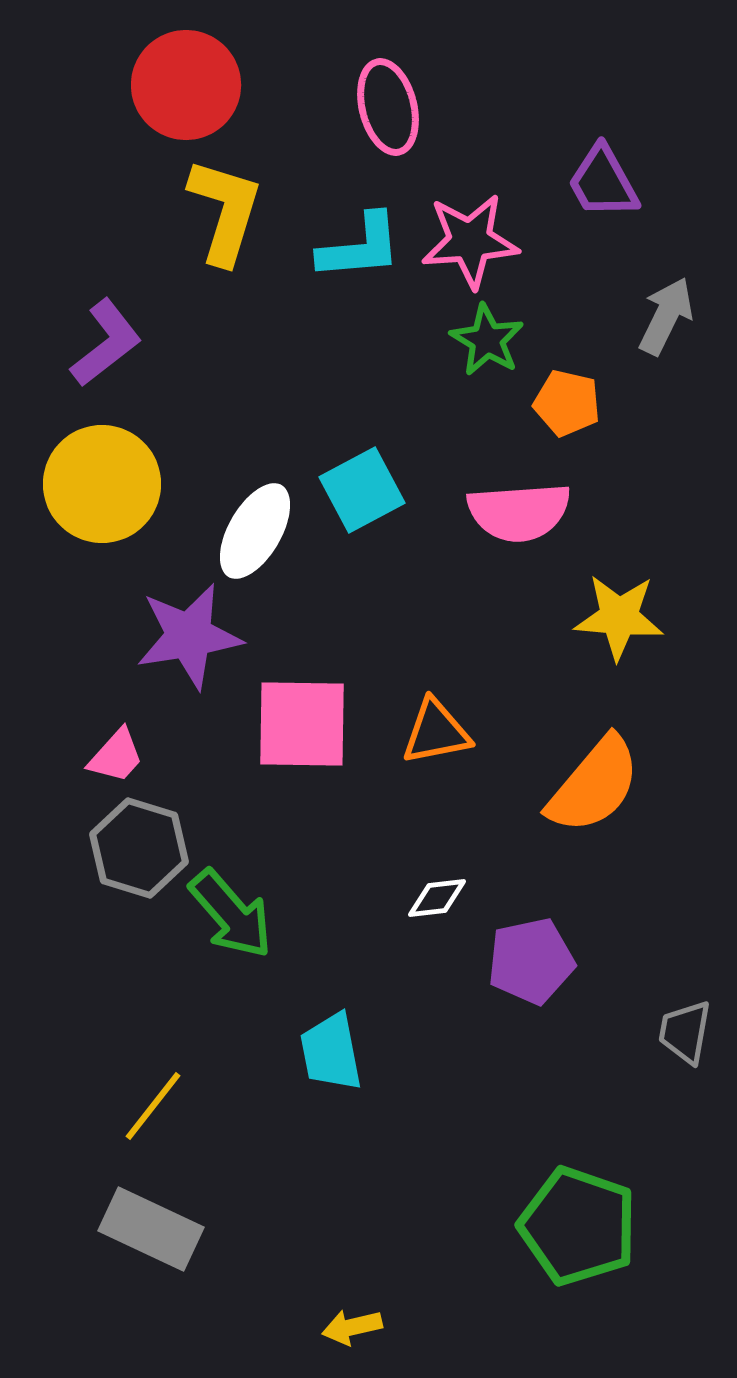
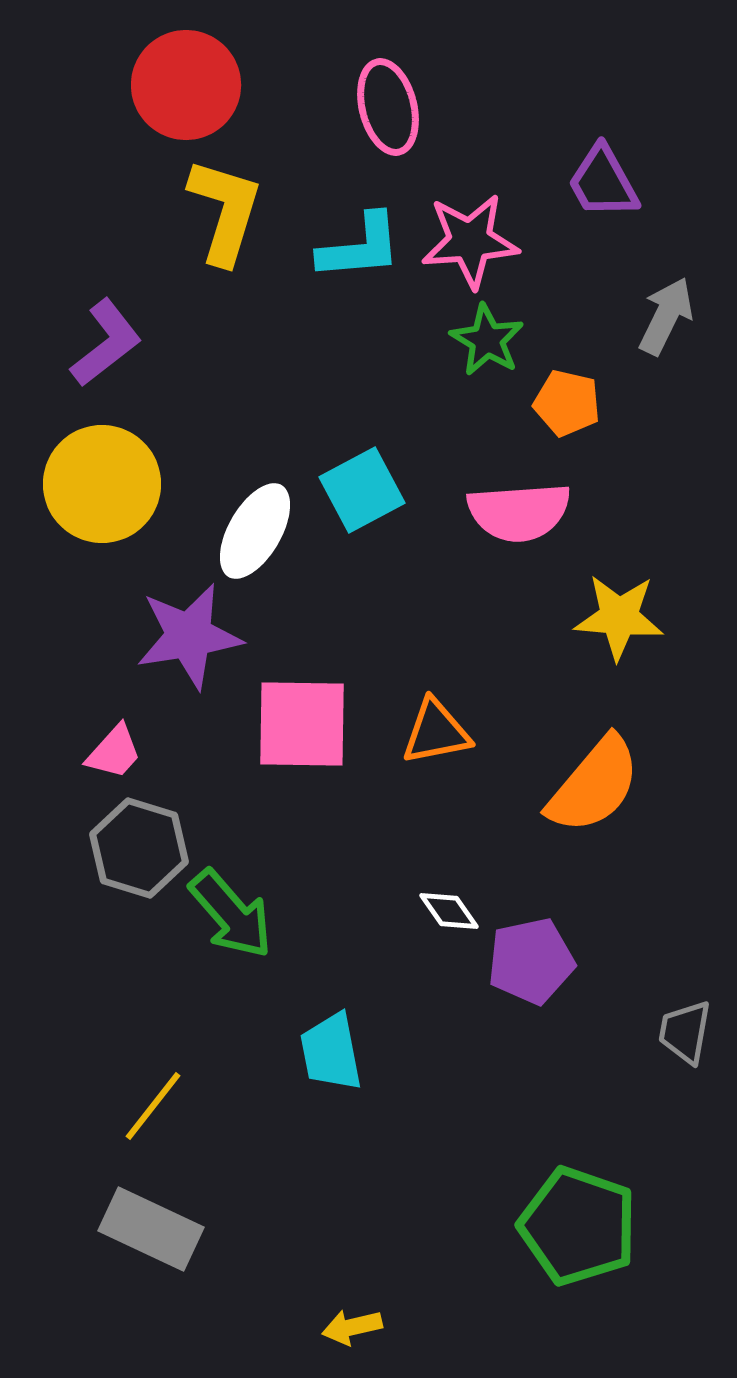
pink trapezoid: moved 2 px left, 4 px up
white diamond: moved 12 px right, 13 px down; rotated 62 degrees clockwise
